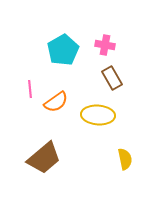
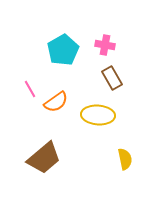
pink line: rotated 24 degrees counterclockwise
